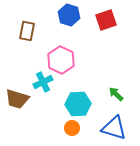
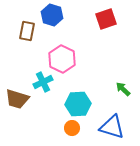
blue hexagon: moved 17 px left
red square: moved 1 px up
pink hexagon: moved 1 px right, 1 px up
green arrow: moved 7 px right, 5 px up
blue triangle: moved 2 px left, 1 px up
